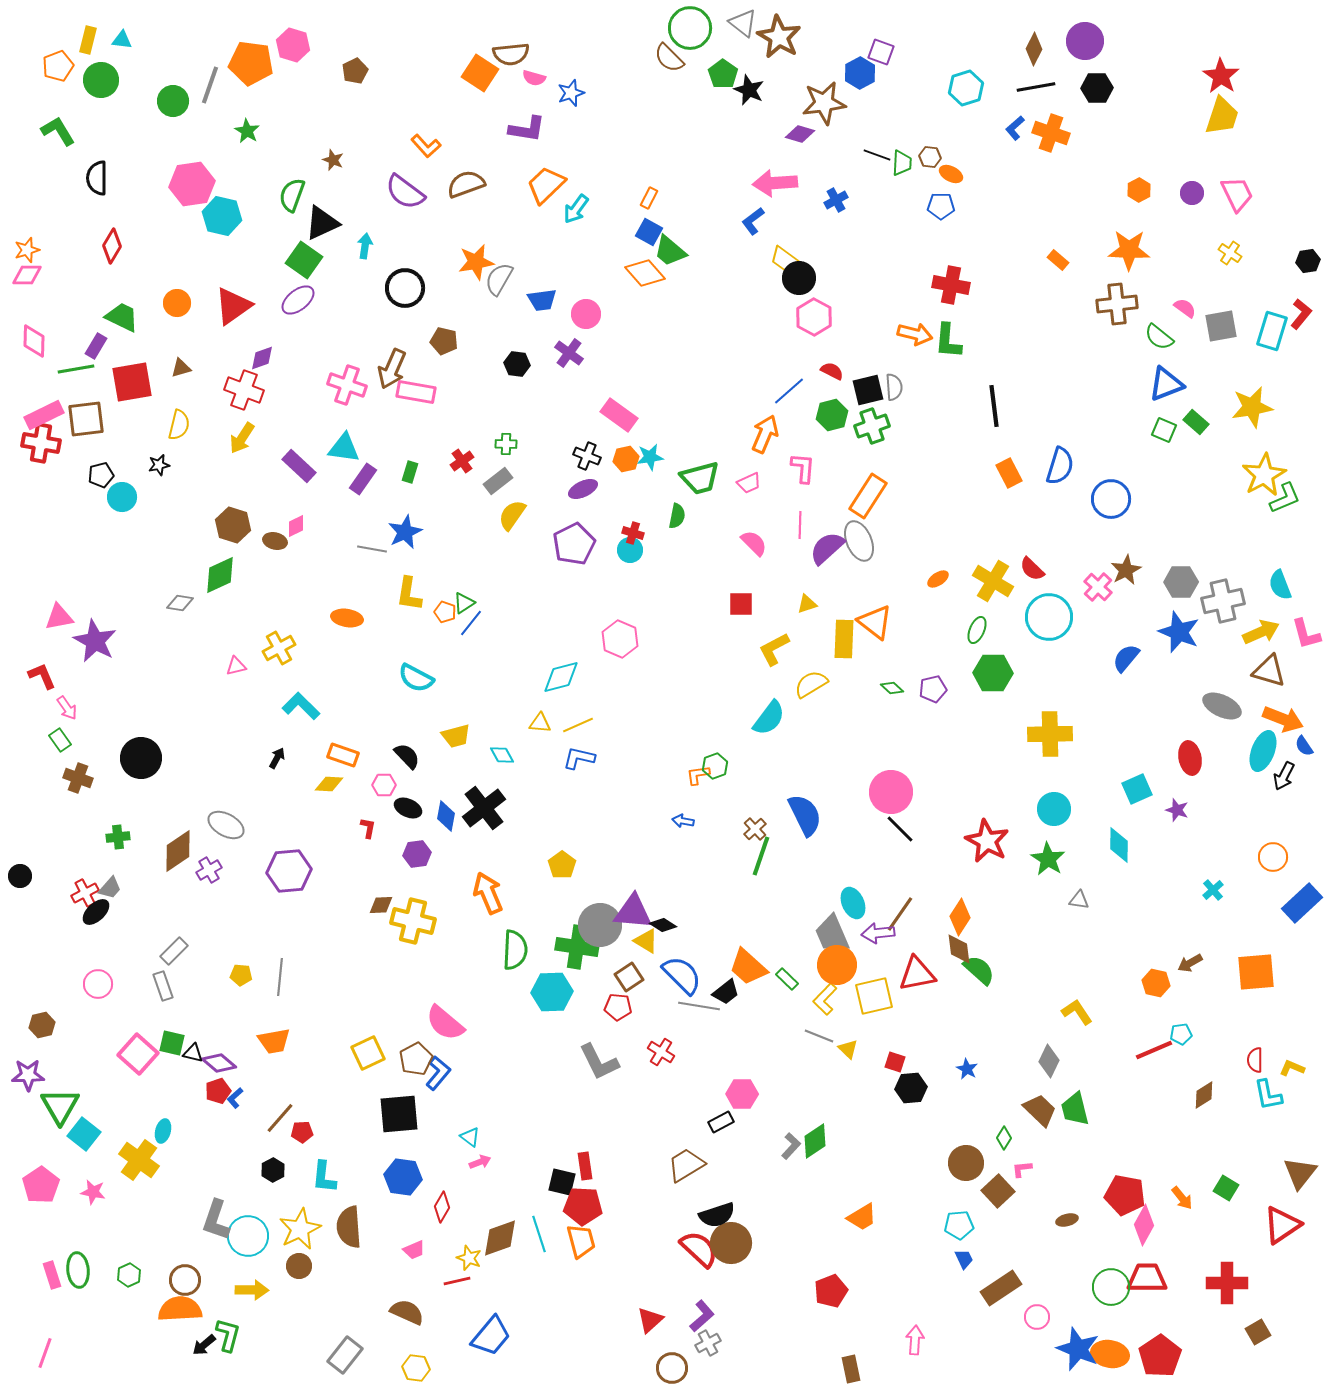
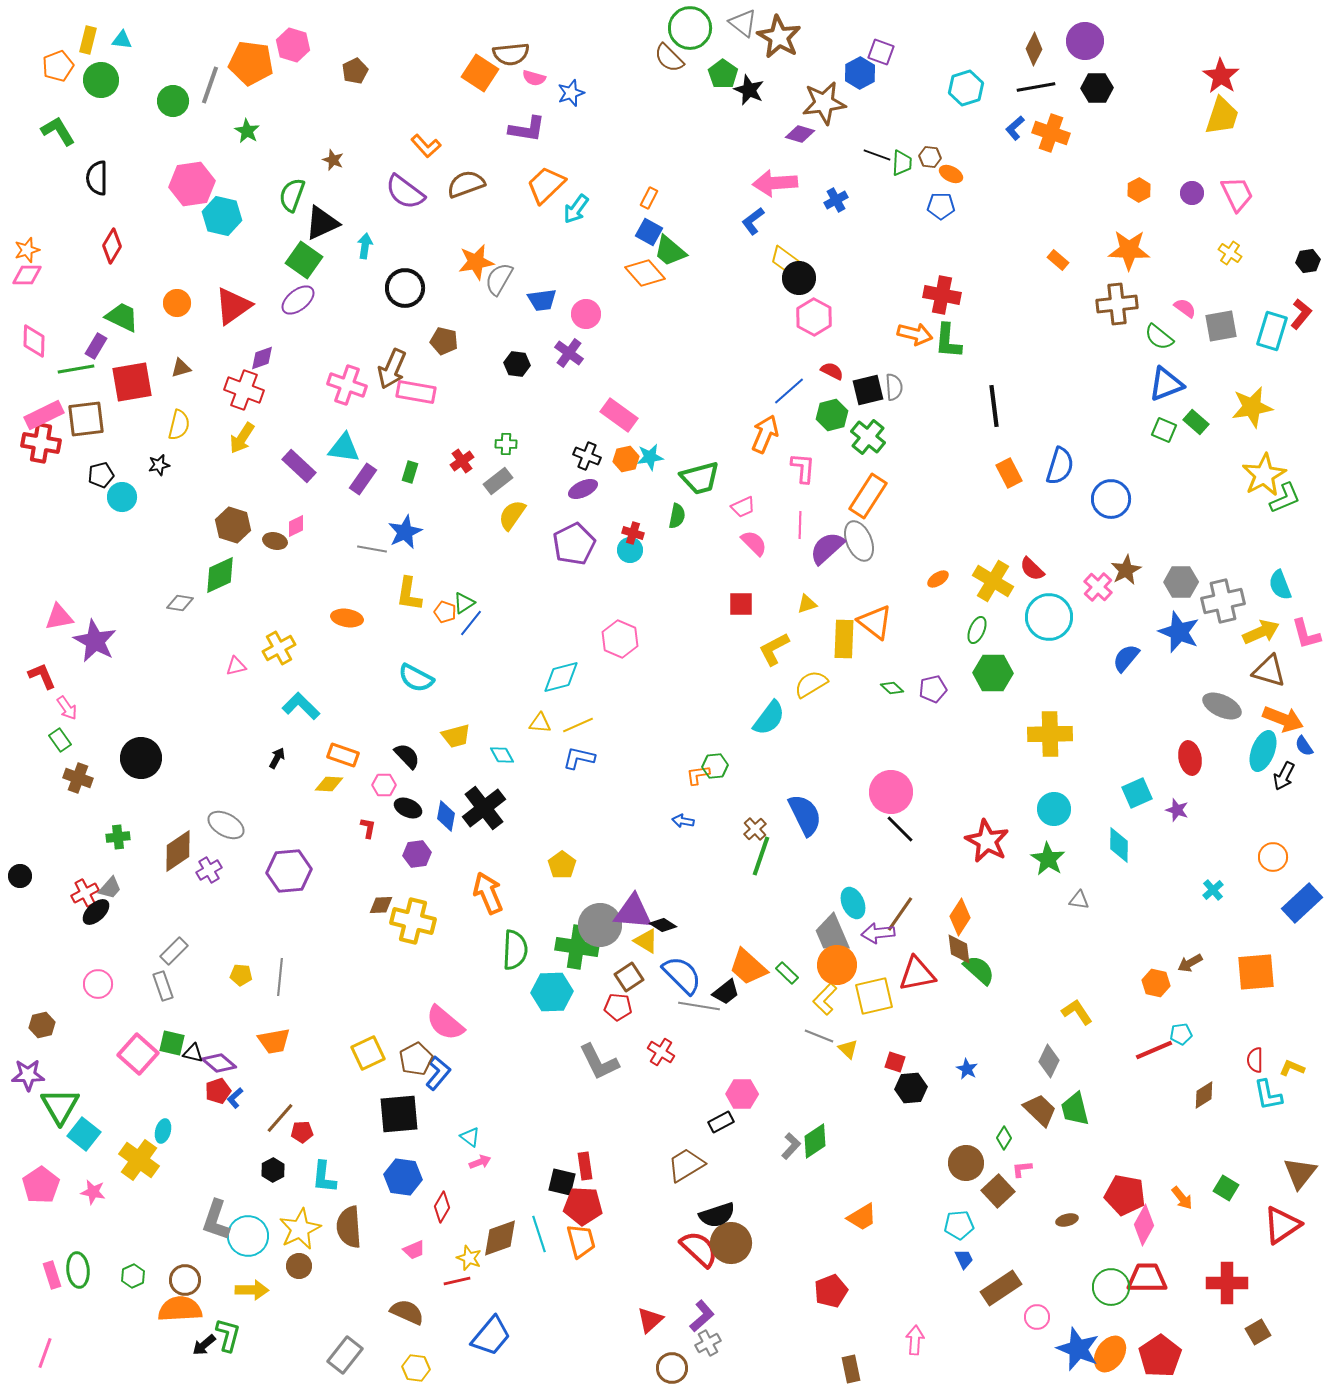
red cross at (951, 285): moved 9 px left, 10 px down
green cross at (872, 426): moved 4 px left, 11 px down; rotated 32 degrees counterclockwise
pink trapezoid at (749, 483): moved 6 px left, 24 px down
green hexagon at (715, 766): rotated 15 degrees clockwise
cyan square at (1137, 789): moved 4 px down
green rectangle at (787, 979): moved 6 px up
green hexagon at (129, 1275): moved 4 px right, 1 px down
orange ellipse at (1110, 1354): rotated 66 degrees counterclockwise
